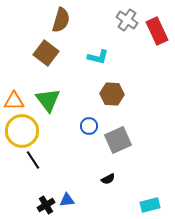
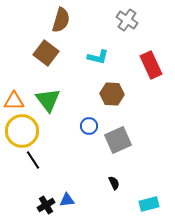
red rectangle: moved 6 px left, 34 px down
black semicircle: moved 6 px right, 4 px down; rotated 88 degrees counterclockwise
cyan rectangle: moved 1 px left, 1 px up
